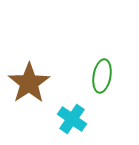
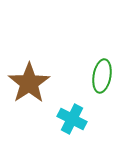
cyan cross: rotated 8 degrees counterclockwise
